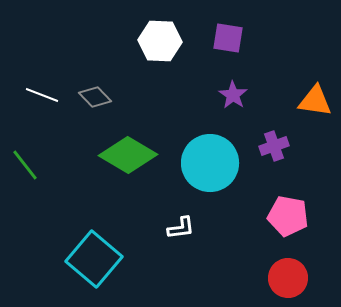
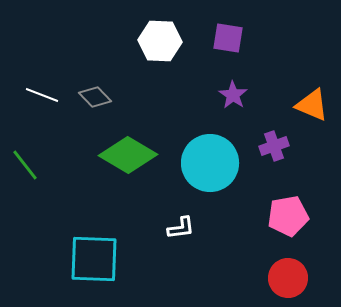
orange triangle: moved 3 px left, 4 px down; rotated 15 degrees clockwise
pink pentagon: rotated 21 degrees counterclockwise
cyan square: rotated 38 degrees counterclockwise
